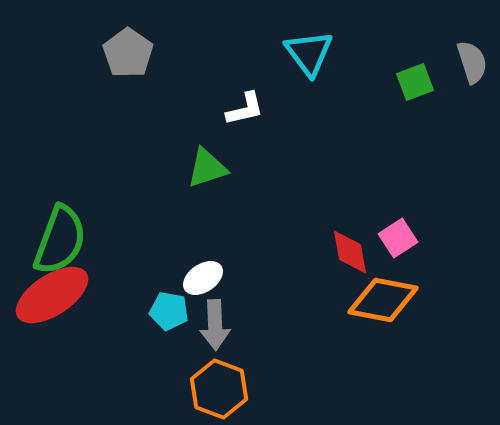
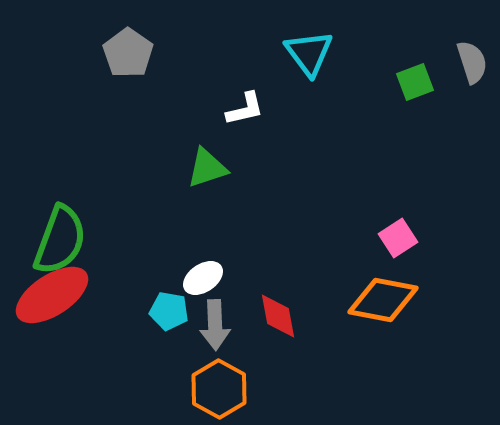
red diamond: moved 72 px left, 64 px down
orange hexagon: rotated 8 degrees clockwise
